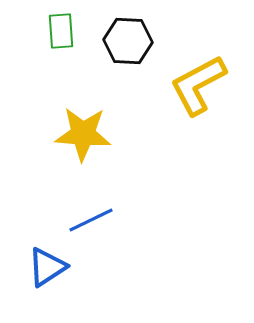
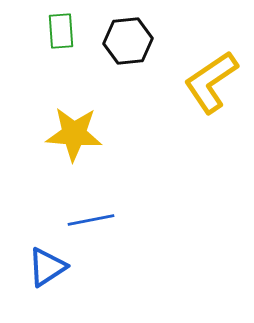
black hexagon: rotated 9 degrees counterclockwise
yellow L-shape: moved 13 px right, 3 px up; rotated 6 degrees counterclockwise
yellow star: moved 9 px left
blue line: rotated 15 degrees clockwise
